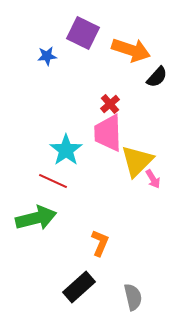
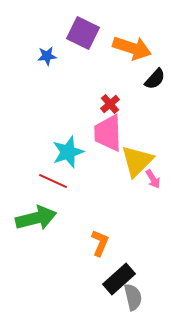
orange arrow: moved 1 px right, 2 px up
black semicircle: moved 2 px left, 2 px down
cyan star: moved 2 px right, 2 px down; rotated 16 degrees clockwise
black rectangle: moved 40 px right, 8 px up
